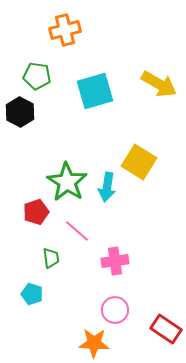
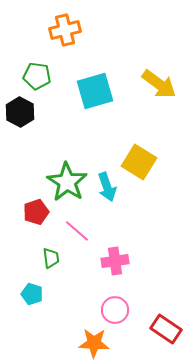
yellow arrow: rotated 6 degrees clockwise
cyan arrow: rotated 28 degrees counterclockwise
